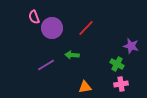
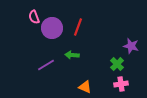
red line: moved 8 px left, 1 px up; rotated 24 degrees counterclockwise
green cross: rotated 16 degrees clockwise
orange triangle: rotated 32 degrees clockwise
